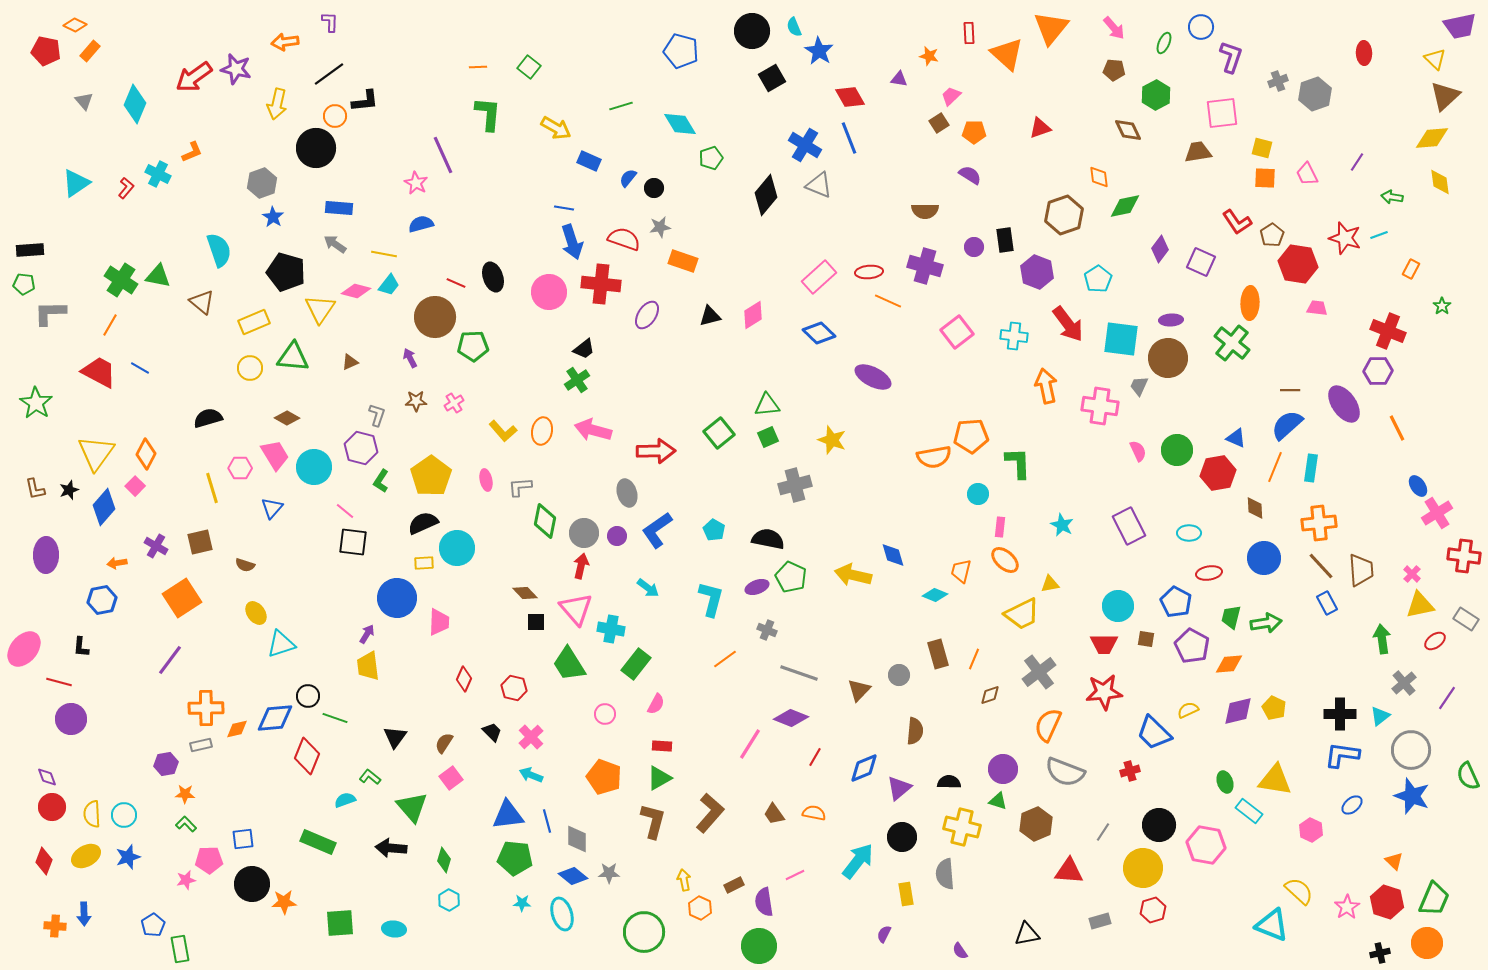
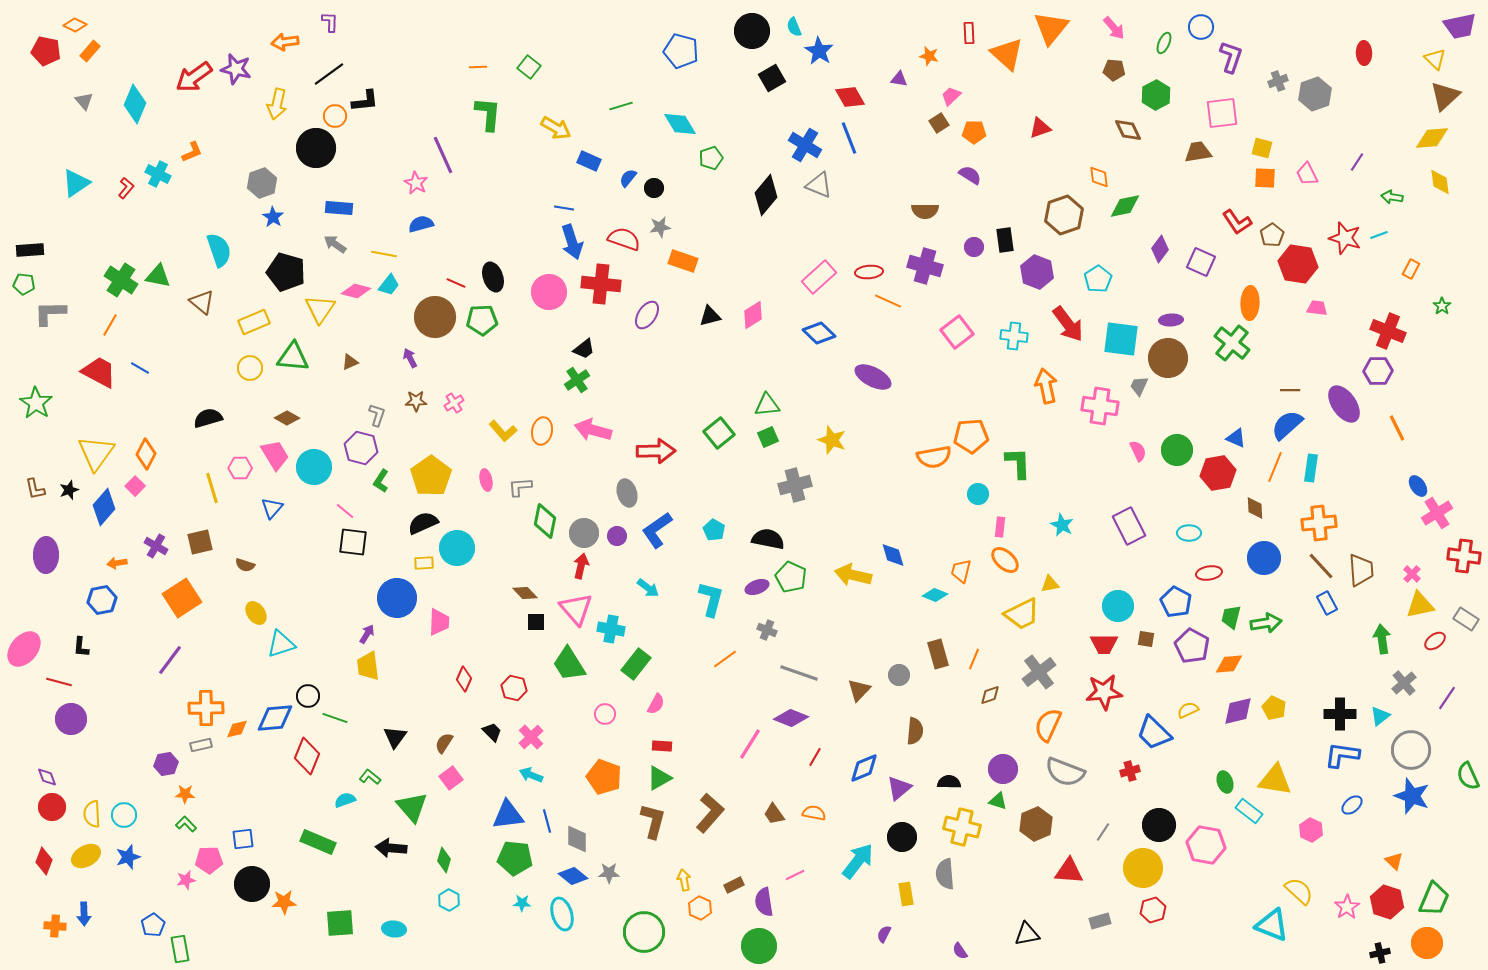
green pentagon at (473, 346): moved 9 px right, 26 px up
